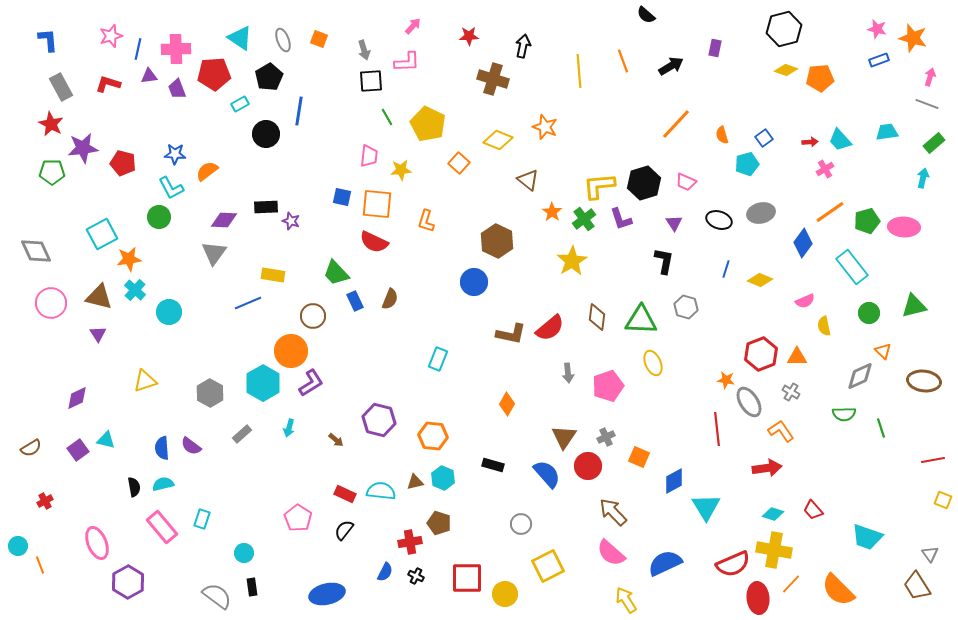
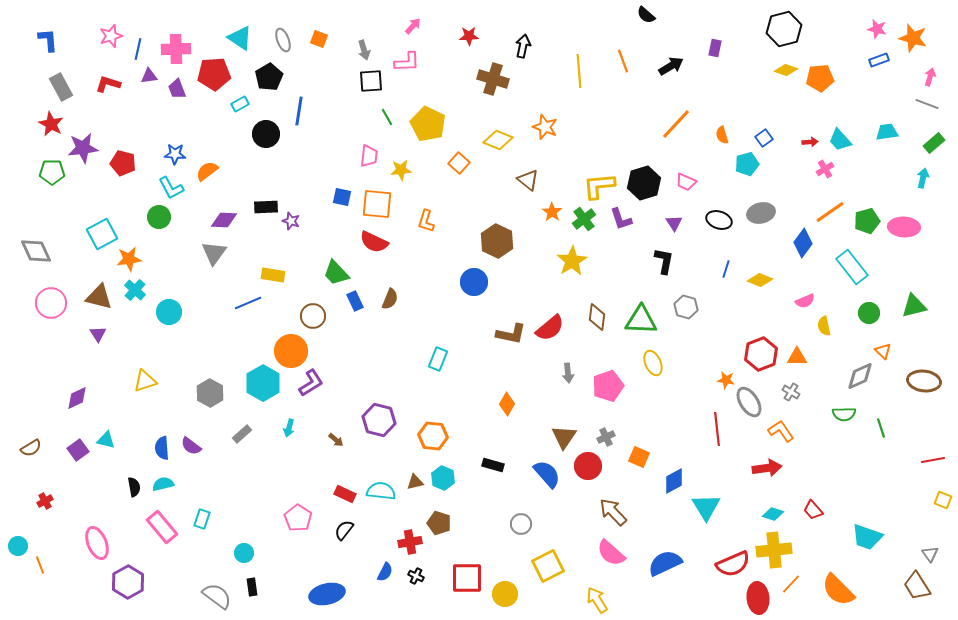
yellow cross at (774, 550): rotated 16 degrees counterclockwise
yellow arrow at (626, 600): moved 29 px left
